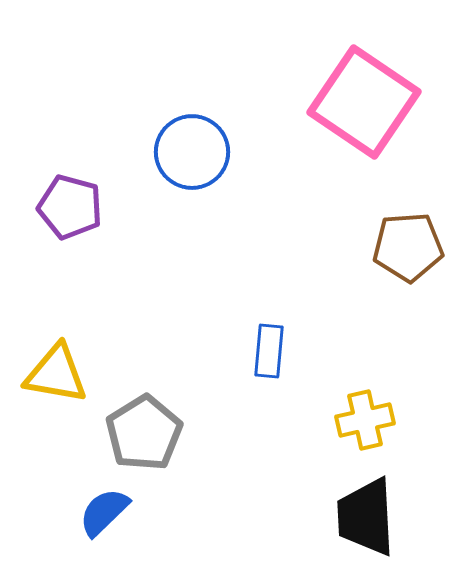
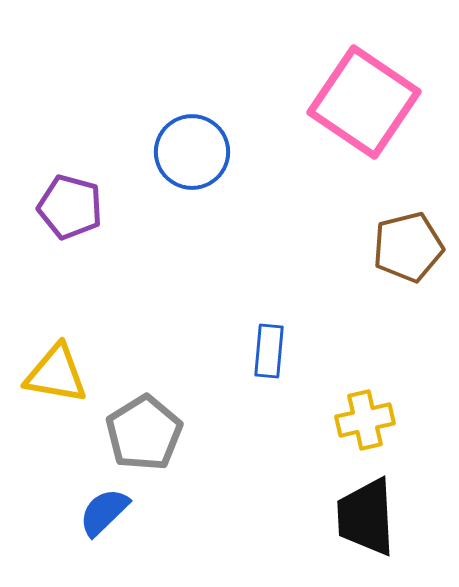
brown pentagon: rotated 10 degrees counterclockwise
